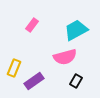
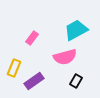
pink rectangle: moved 13 px down
